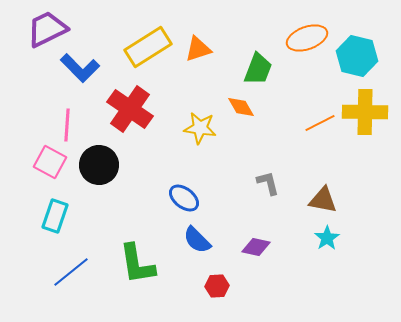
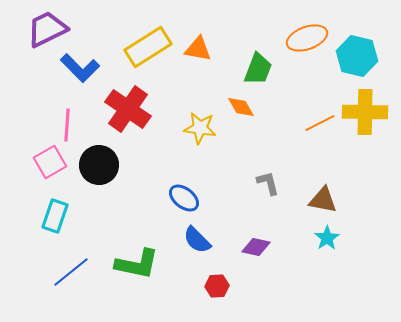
orange triangle: rotated 28 degrees clockwise
red cross: moved 2 px left
pink square: rotated 32 degrees clockwise
green L-shape: rotated 69 degrees counterclockwise
